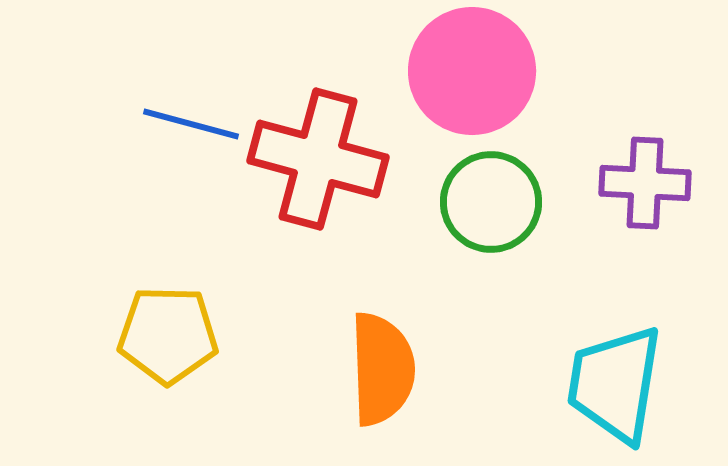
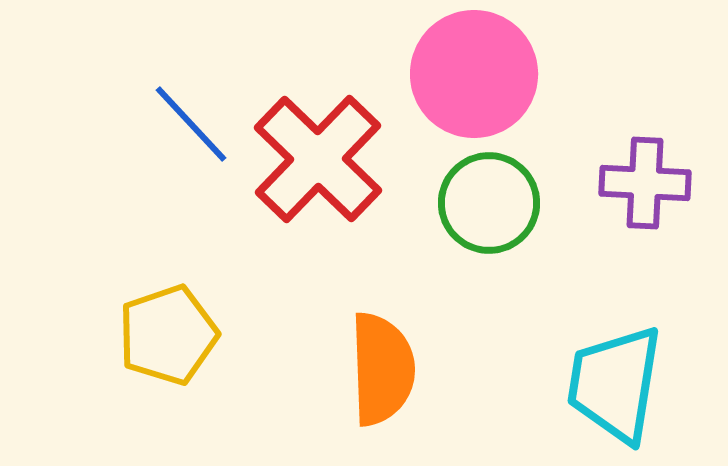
pink circle: moved 2 px right, 3 px down
blue line: rotated 32 degrees clockwise
red cross: rotated 29 degrees clockwise
green circle: moved 2 px left, 1 px down
yellow pentagon: rotated 20 degrees counterclockwise
